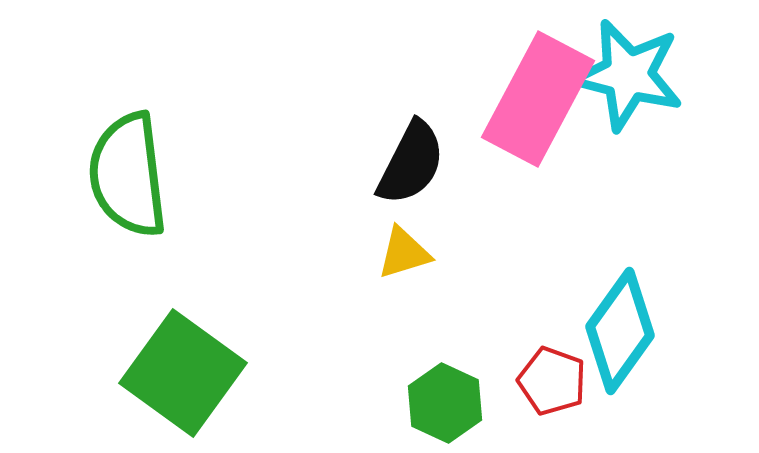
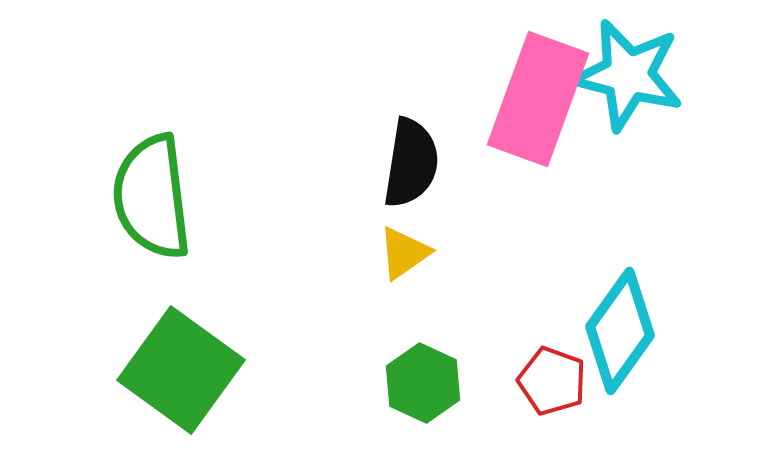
pink rectangle: rotated 8 degrees counterclockwise
black semicircle: rotated 18 degrees counterclockwise
green semicircle: moved 24 px right, 22 px down
yellow triangle: rotated 18 degrees counterclockwise
green square: moved 2 px left, 3 px up
green hexagon: moved 22 px left, 20 px up
